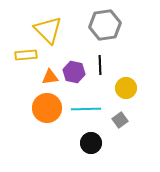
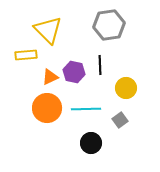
gray hexagon: moved 4 px right
orange triangle: rotated 18 degrees counterclockwise
